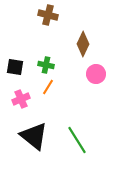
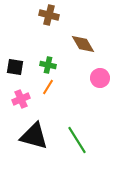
brown cross: moved 1 px right
brown diamond: rotated 55 degrees counterclockwise
green cross: moved 2 px right
pink circle: moved 4 px right, 4 px down
black triangle: rotated 24 degrees counterclockwise
